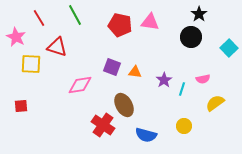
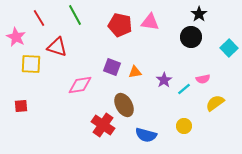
orange triangle: rotated 16 degrees counterclockwise
cyan line: moved 2 px right; rotated 32 degrees clockwise
